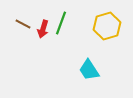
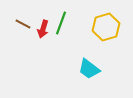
yellow hexagon: moved 1 px left, 1 px down
cyan trapezoid: moved 1 px up; rotated 20 degrees counterclockwise
